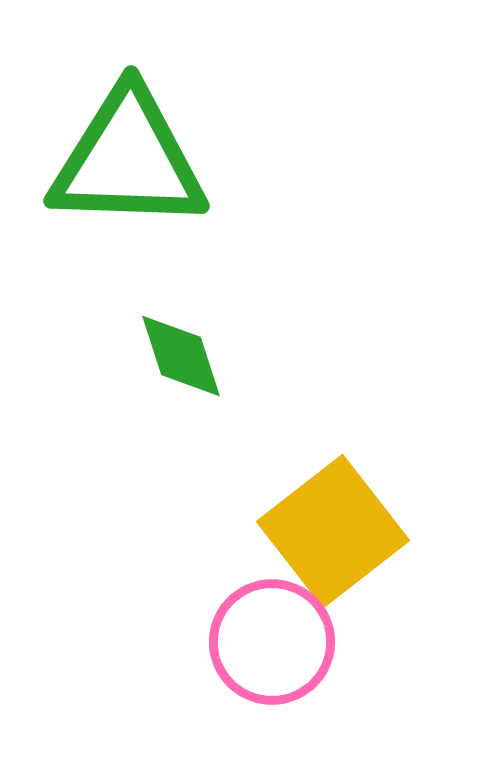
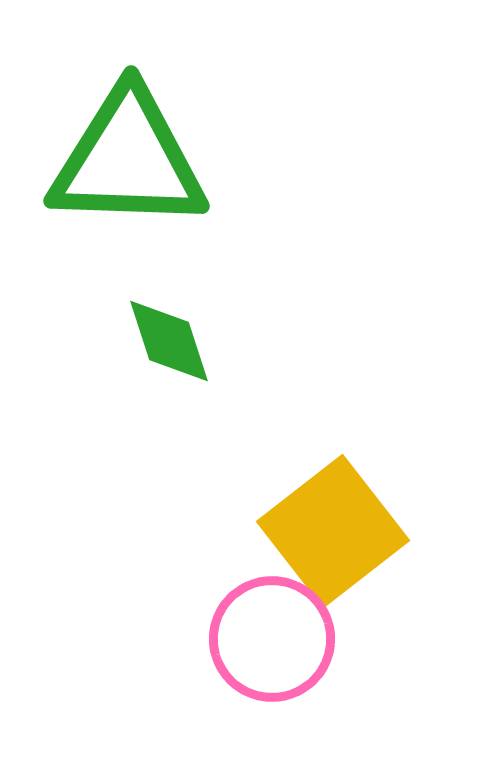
green diamond: moved 12 px left, 15 px up
pink circle: moved 3 px up
